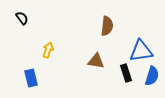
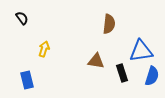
brown semicircle: moved 2 px right, 2 px up
yellow arrow: moved 4 px left, 1 px up
black rectangle: moved 4 px left
blue rectangle: moved 4 px left, 2 px down
